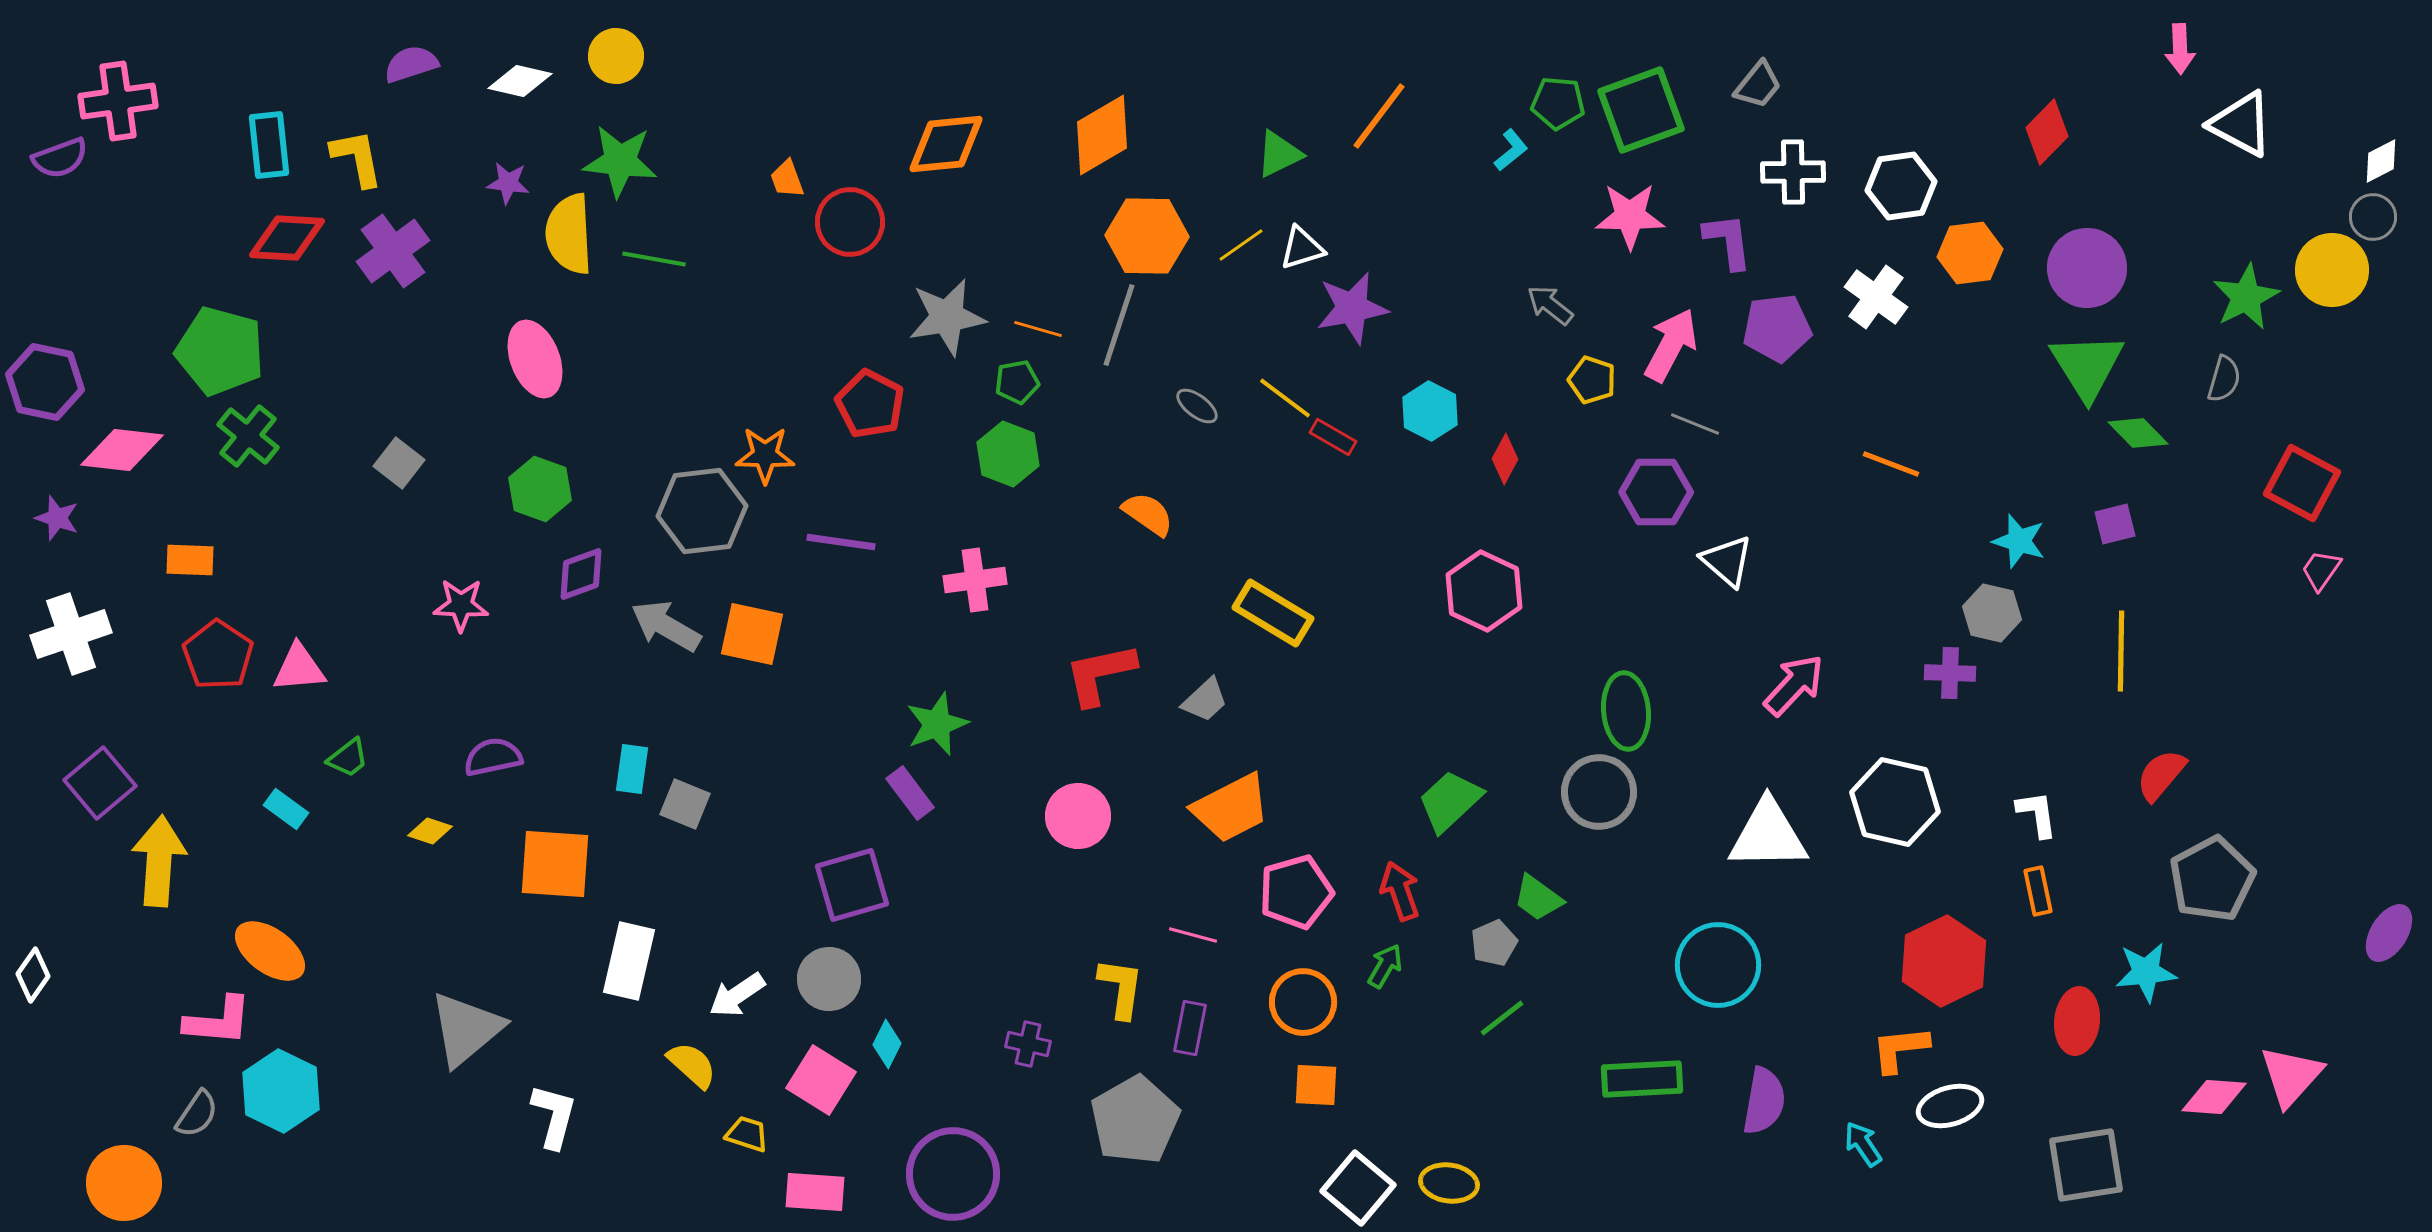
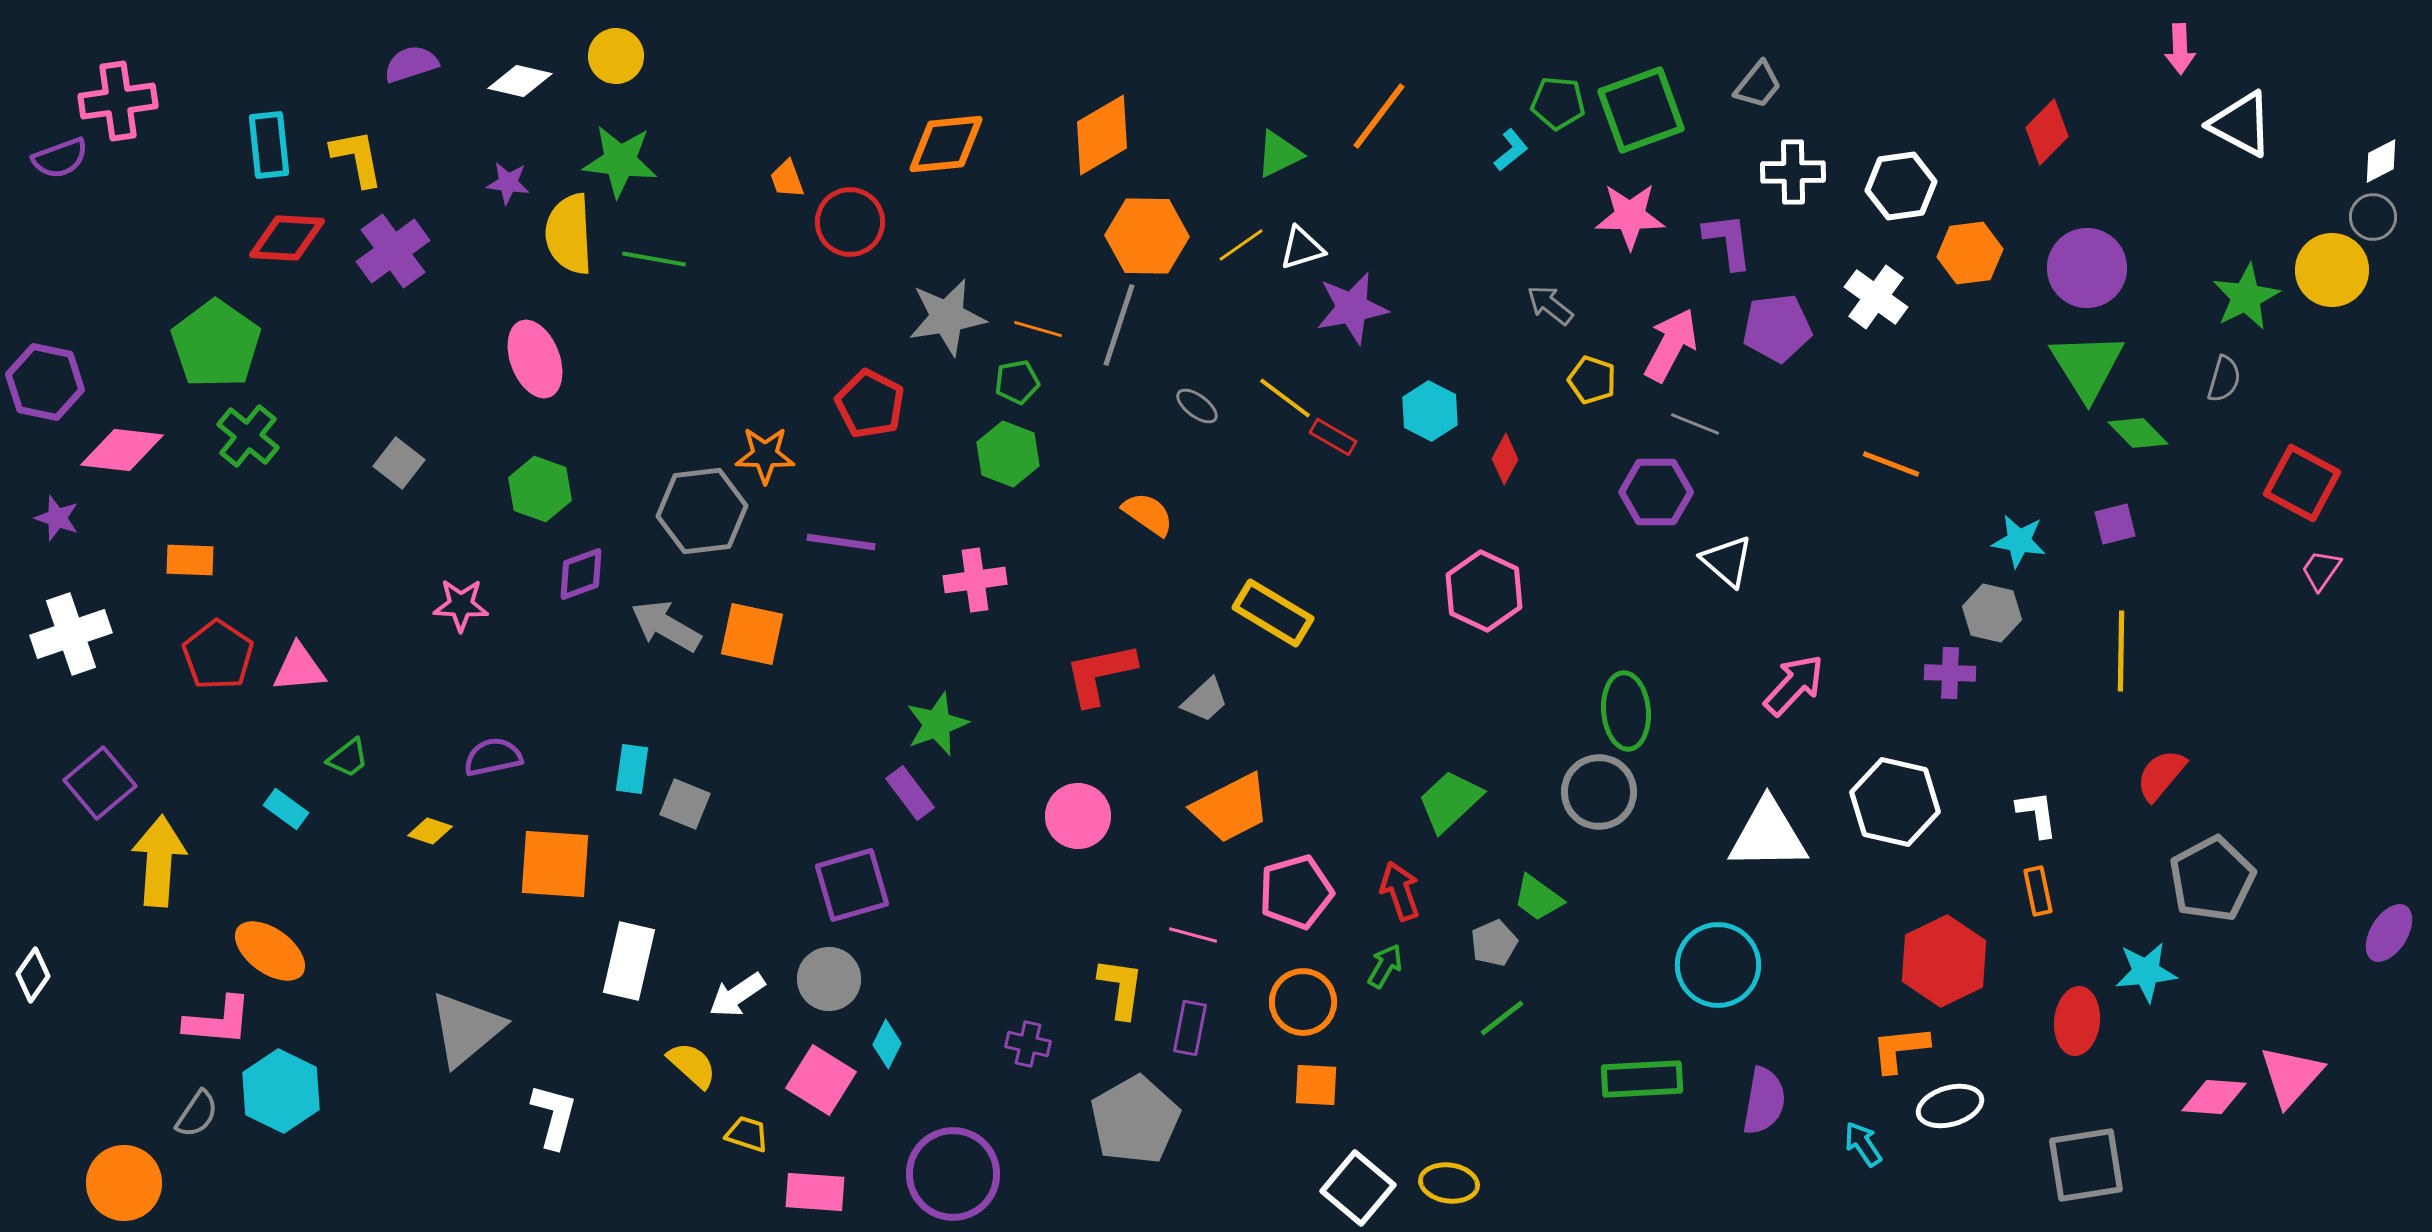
green pentagon at (220, 351): moved 4 px left, 7 px up; rotated 20 degrees clockwise
cyan star at (2019, 541): rotated 8 degrees counterclockwise
